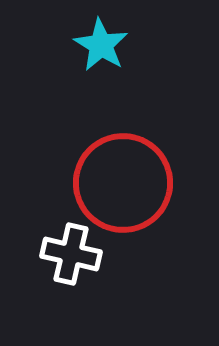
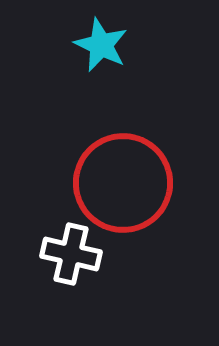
cyan star: rotated 6 degrees counterclockwise
